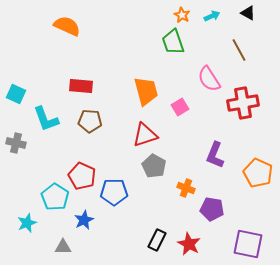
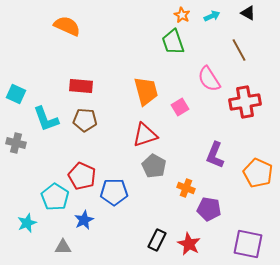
red cross: moved 2 px right, 1 px up
brown pentagon: moved 5 px left, 1 px up
purple pentagon: moved 3 px left
